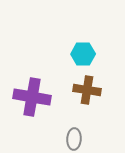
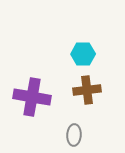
brown cross: rotated 16 degrees counterclockwise
gray ellipse: moved 4 px up
